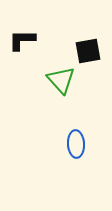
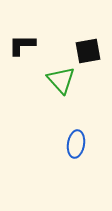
black L-shape: moved 5 px down
blue ellipse: rotated 12 degrees clockwise
